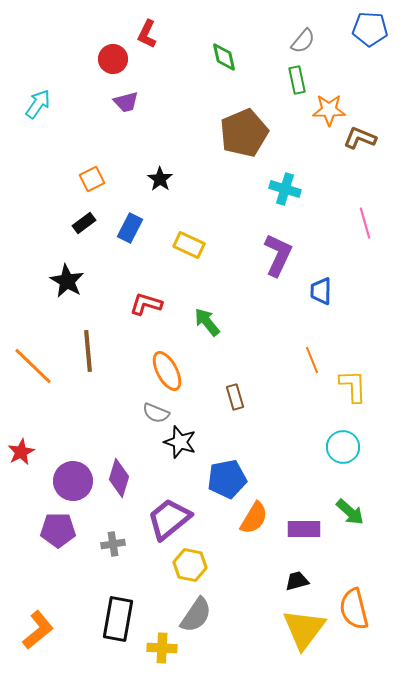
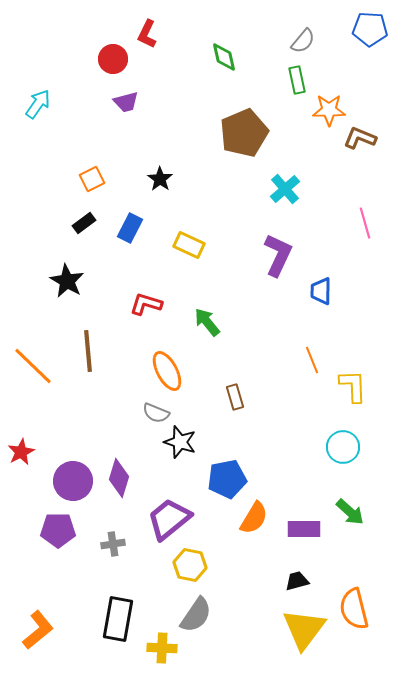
cyan cross at (285, 189): rotated 32 degrees clockwise
